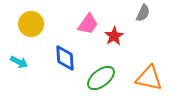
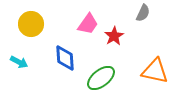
orange triangle: moved 6 px right, 7 px up
